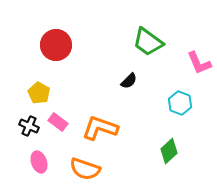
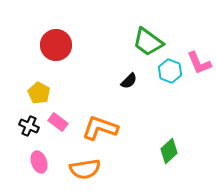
cyan hexagon: moved 10 px left, 32 px up
orange semicircle: rotated 28 degrees counterclockwise
